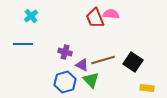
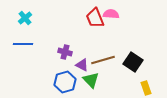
cyan cross: moved 6 px left, 2 px down
yellow rectangle: moved 1 px left; rotated 64 degrees clockwise
